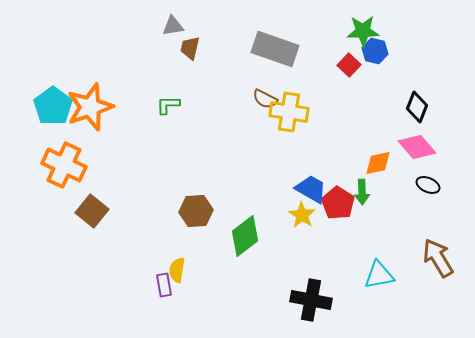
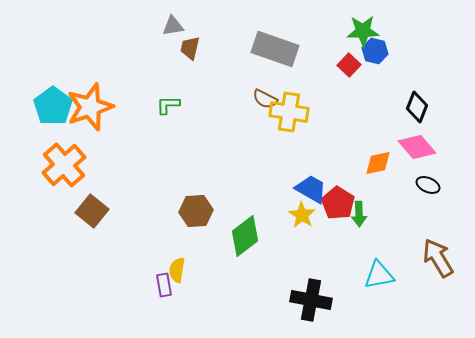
orange cross: rotated 24 degrees clockwise
green arrow: moved 3 px left, 22 px down
